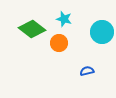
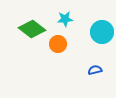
cyan star: moved 1 px right; rotated 21 degrees counterclockwise
orange circle: moved 1 px left, 1 px down
blue semicircle: moved 8 px right, 1 px up
